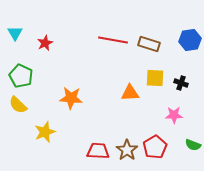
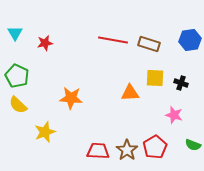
red star: rotated 14 degrees clockwise
green pentagon: moved 4 px left
pink star: rotated 18 degrees clockwise
